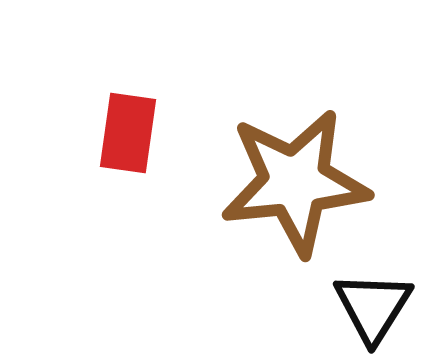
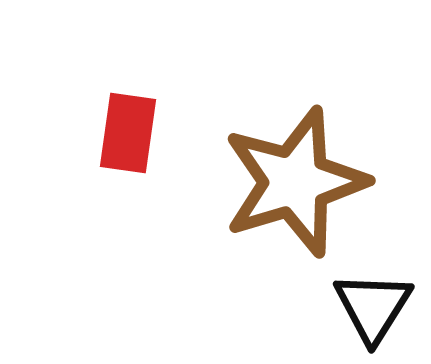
brown star: rotated 11 degrees counterclockwise
